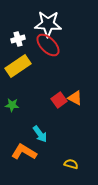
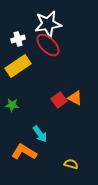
white star: rotated 12 degrees counterclockwise
